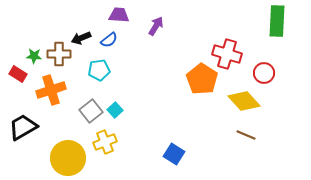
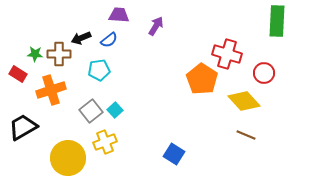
green star: moved 1 px right, 2 px up
